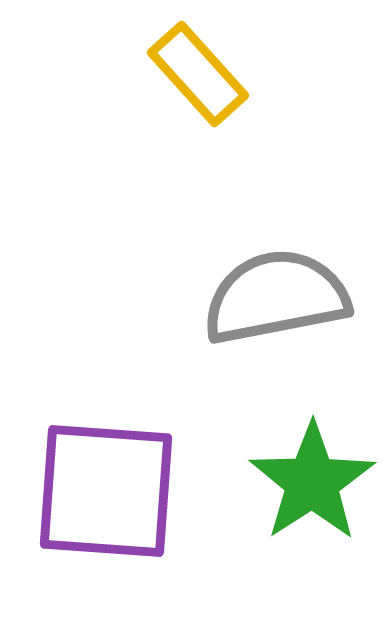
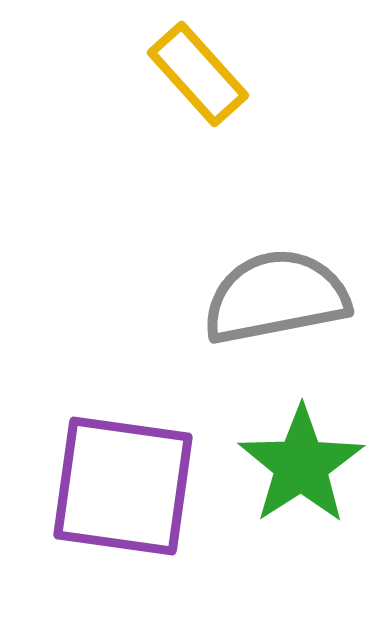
green star: moved 11 px left, 17 px up
purple square: moved 17 px right, 5 px up; rotated 4 degrees clockwise
